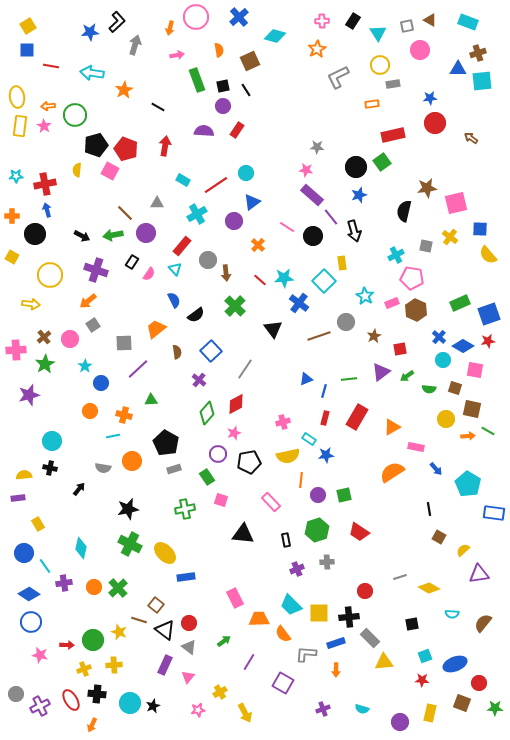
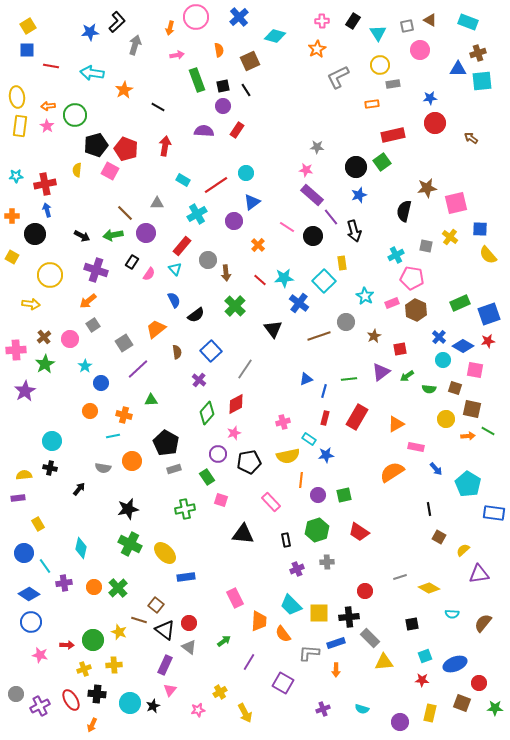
pink star at (44, 126): moved 3 px right
gray square at (124, 343): rotated 30 degrees counterclockwise
purple star at (29, 395): moved 4 px left, 4 px up; rotated 15 degrees counterclockwise
orange triangle at (392, 427): moved 4 px right, 3 px up
orange trapezoid at (259, 619): moved 2 px down; rotated 95 degrees clockwise
gray L-shape at (306, 654): moved 3 px right, 1 px up
pink triangle at (188, 677): moved 18 px left, 13 px down
